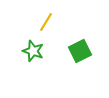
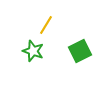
yellow line: moved 3 px down
